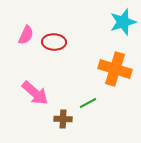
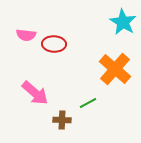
cyan star: rotated 24 degrees counterclockwise
pink semicircle: rotated 72 degrees clockwise
red ellipse: moved 2 px down
orange cross: rotated 24 degrees clockwise
brown cross: moved 1 px left, 1 px down
